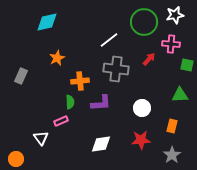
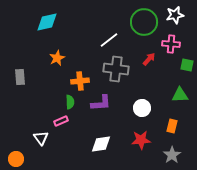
gray rectangle: moved 1 px left, 1 px down; rotated 28 degrees counterclockwise
